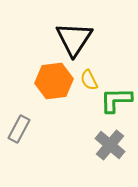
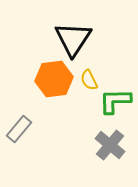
black triangle: moved 1 px left
orange hexagon: moved 2 px up
green L-shape: moved 1 px left, 1 px down
gray rectangle: rotated 12 degrees clockwise
